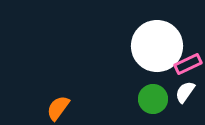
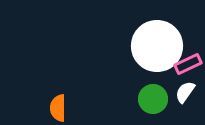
orange semicircle: rotated 36 degrees counterclockwise
